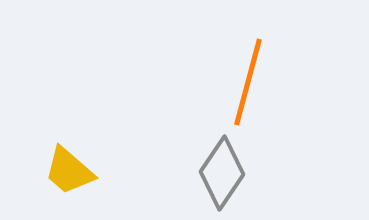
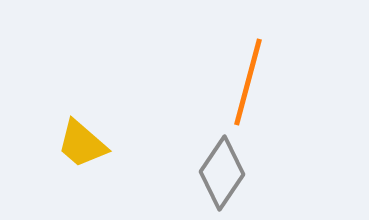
yellow trapezoid: moved 13 px right, 27 px up
